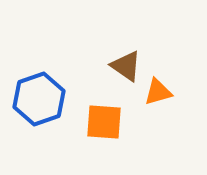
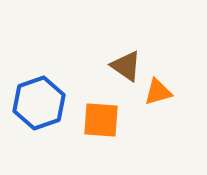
blue hexagon: moved 4 px down
orange square: moved 3 px left, 2 px up
